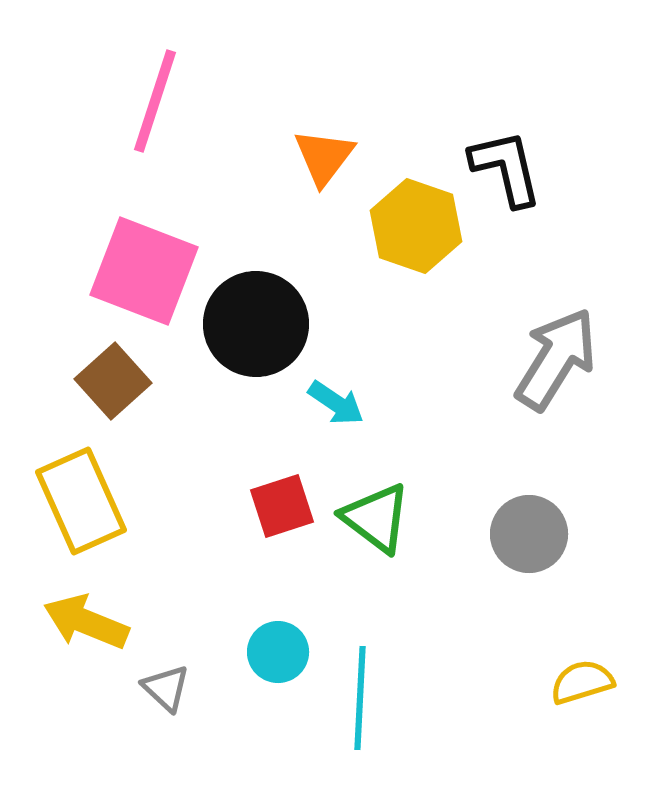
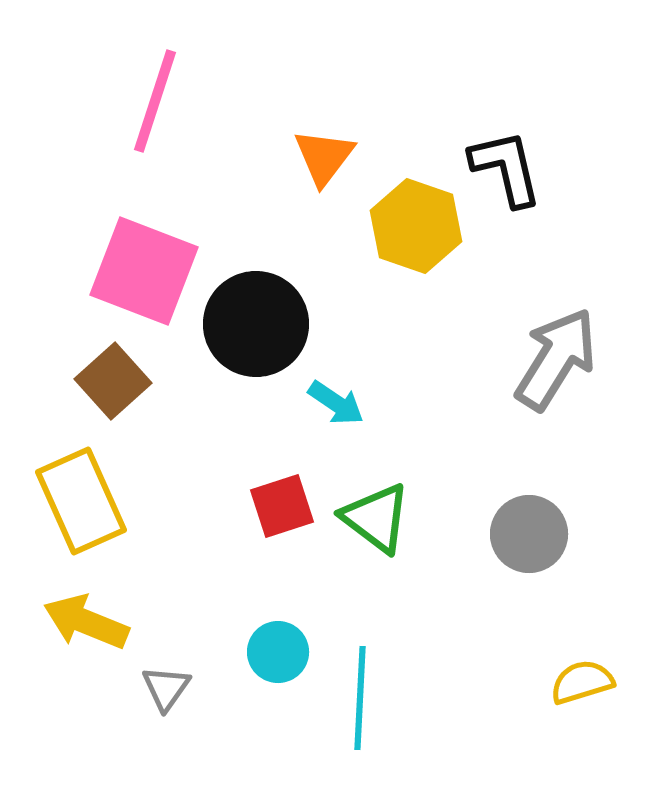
gray triangle: rotated 22 degrees clockwise
